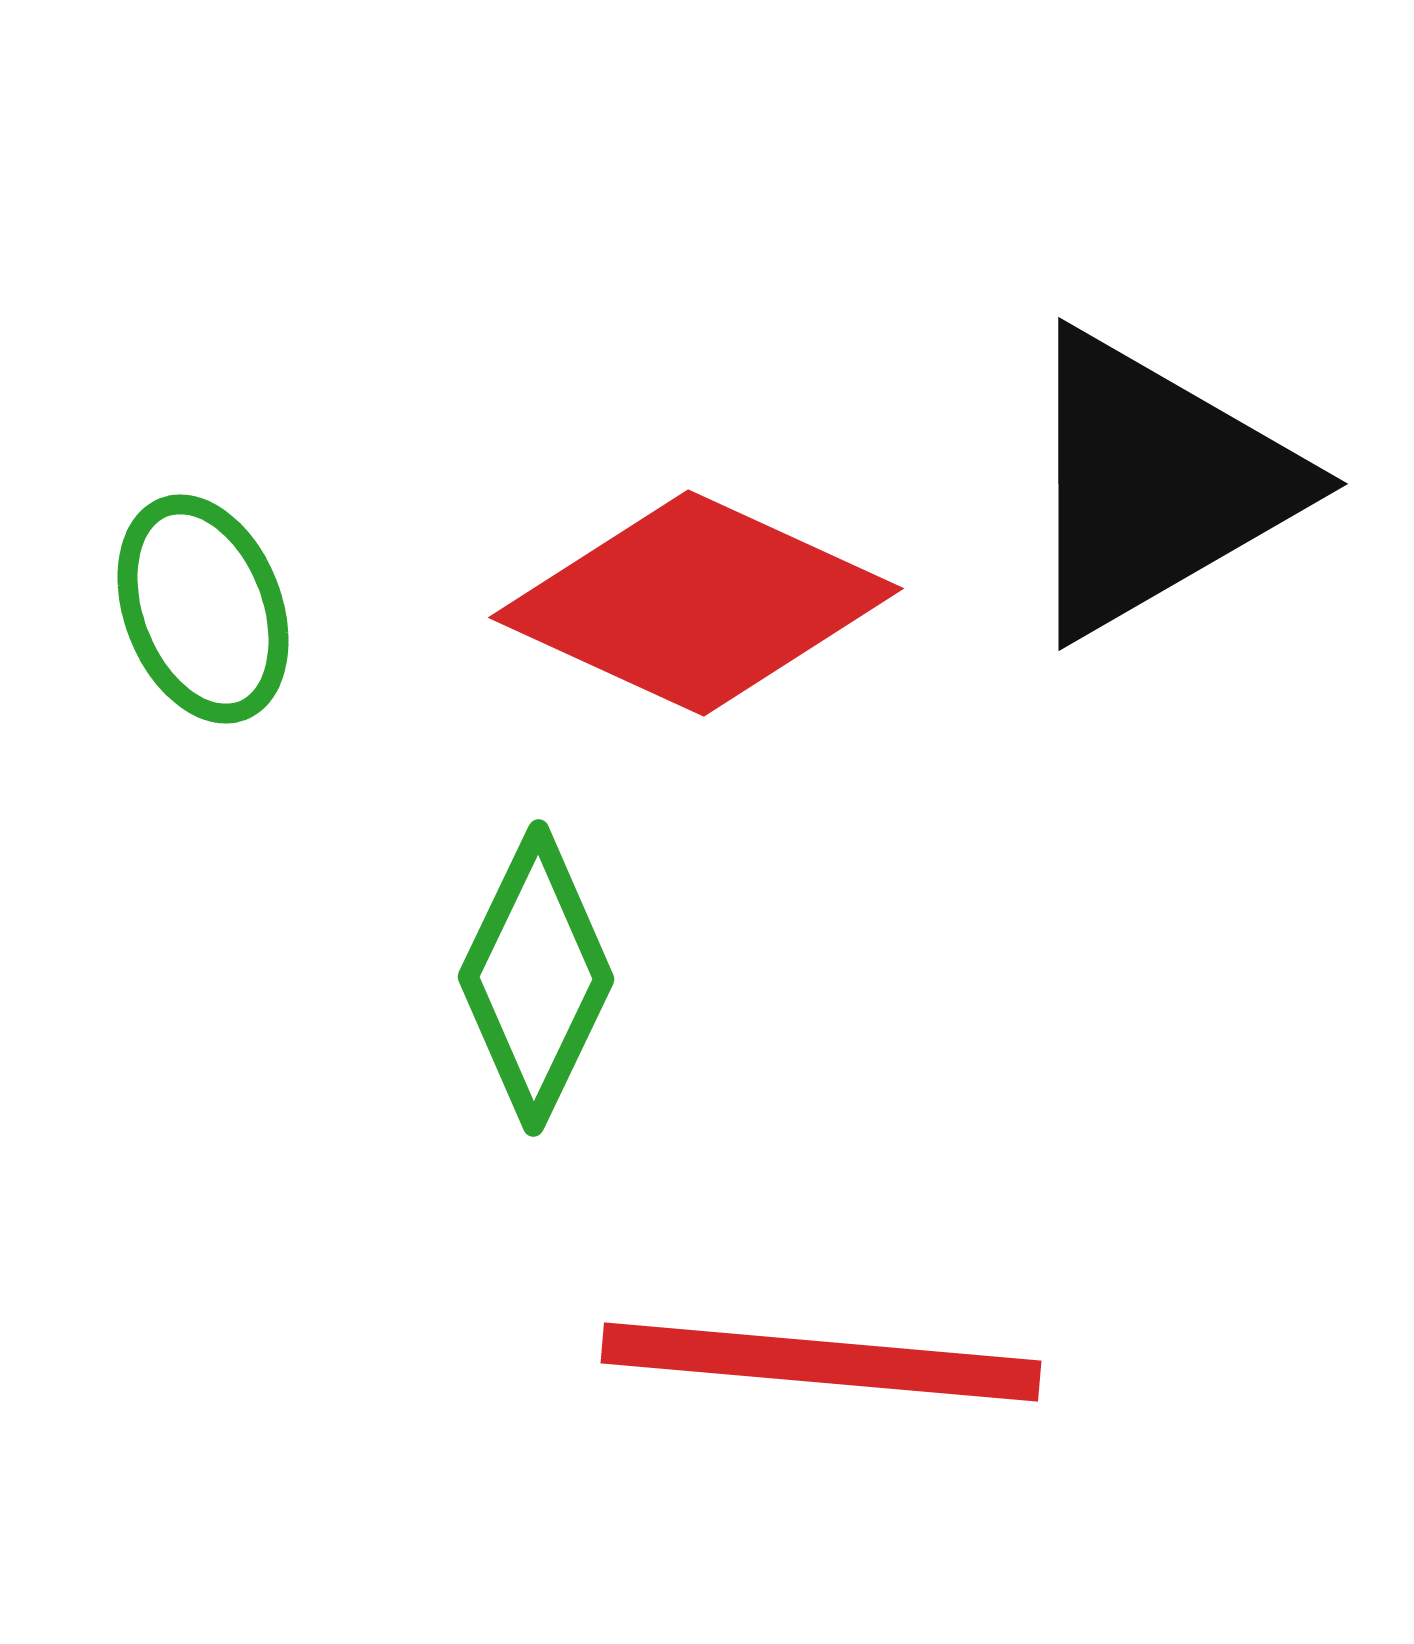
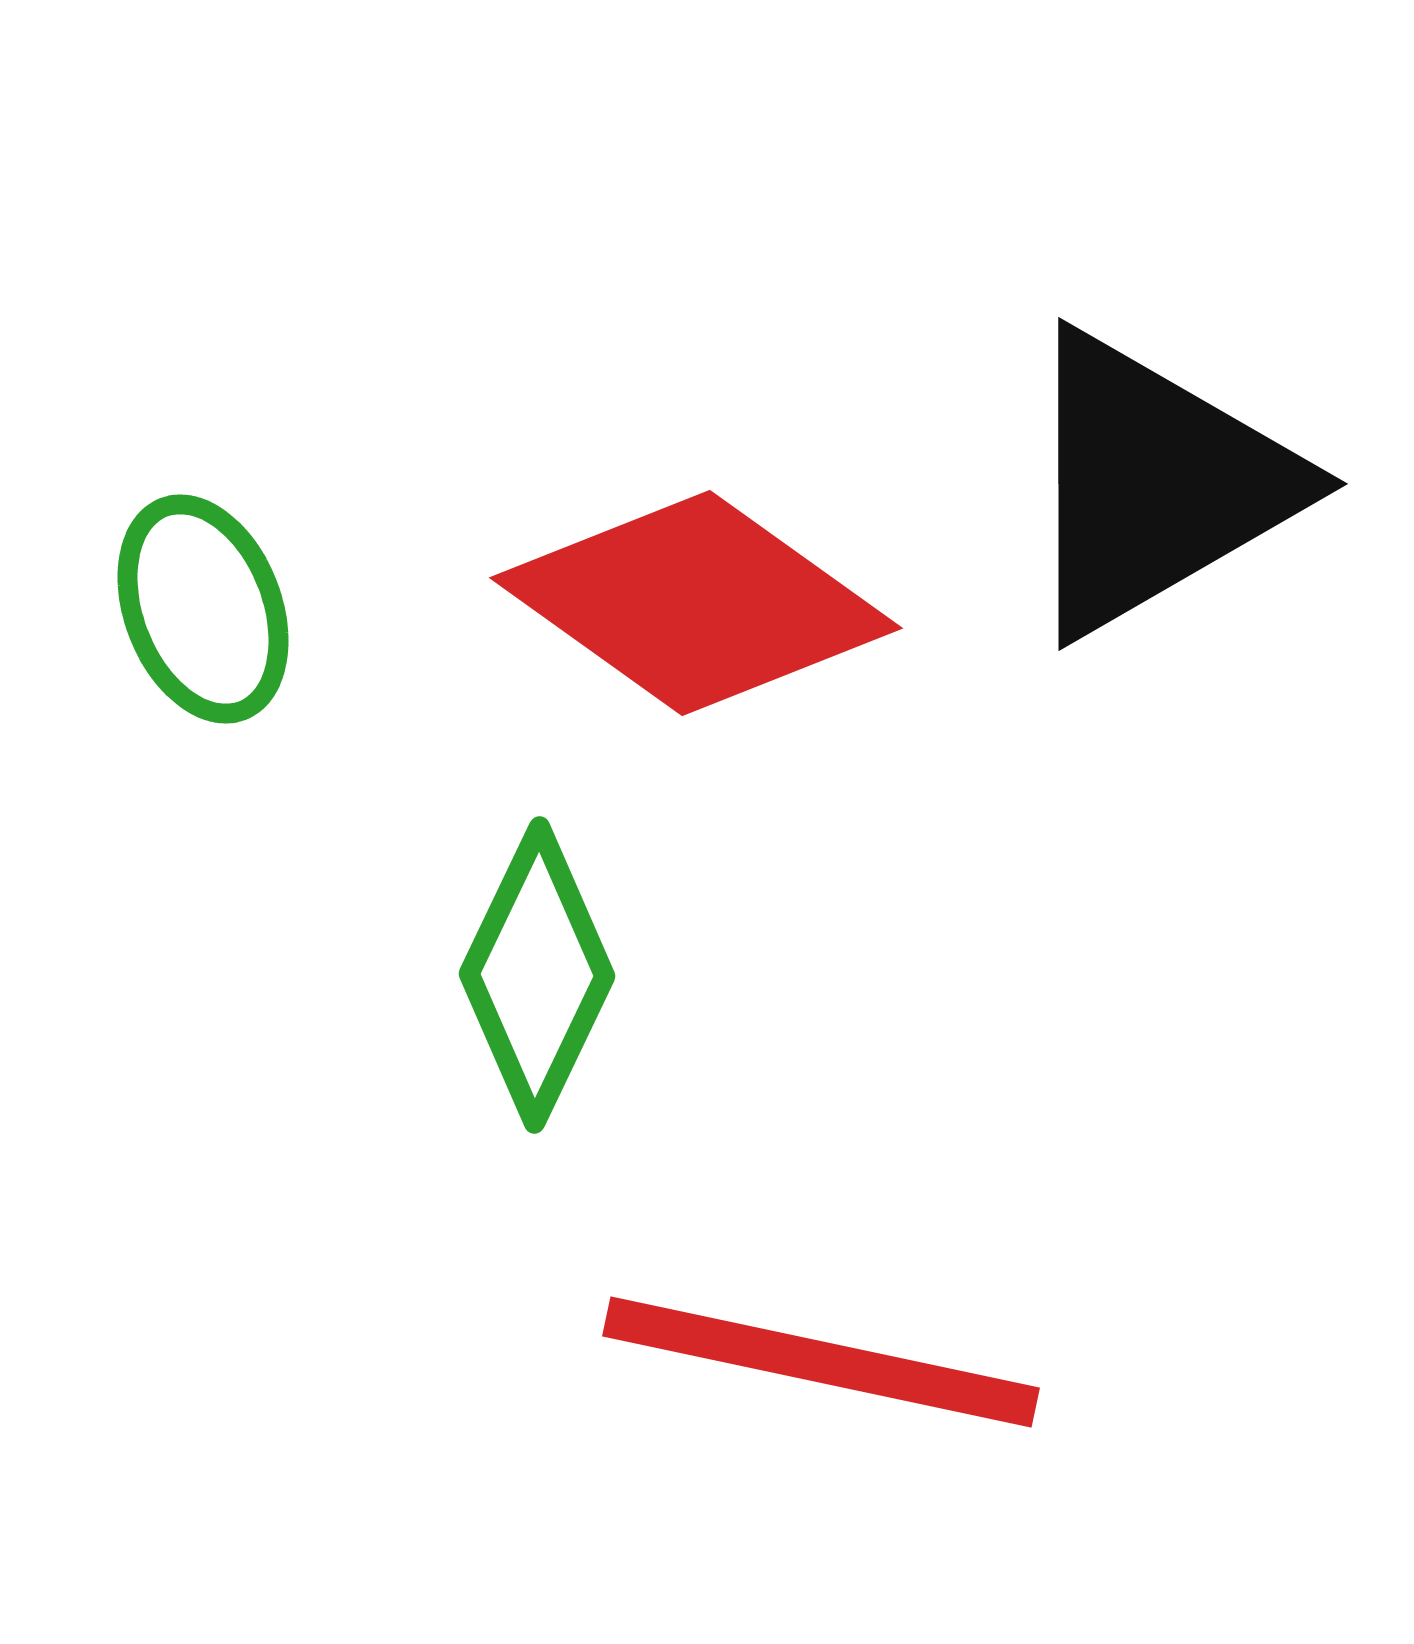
red diamond: rotated 11 degrees clockwise
green diamond: moved 1 px right, 3 px up
red line: rotated 7 degrees clockwise
